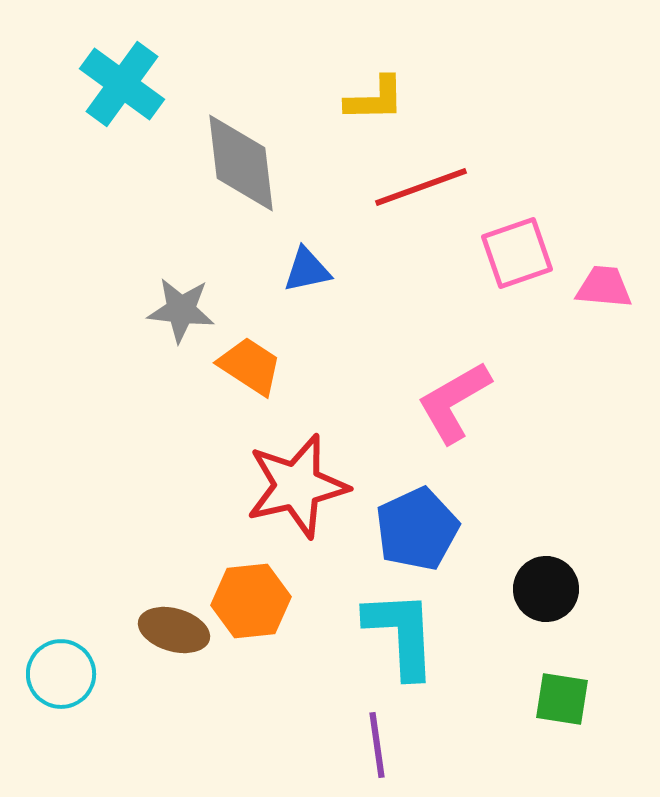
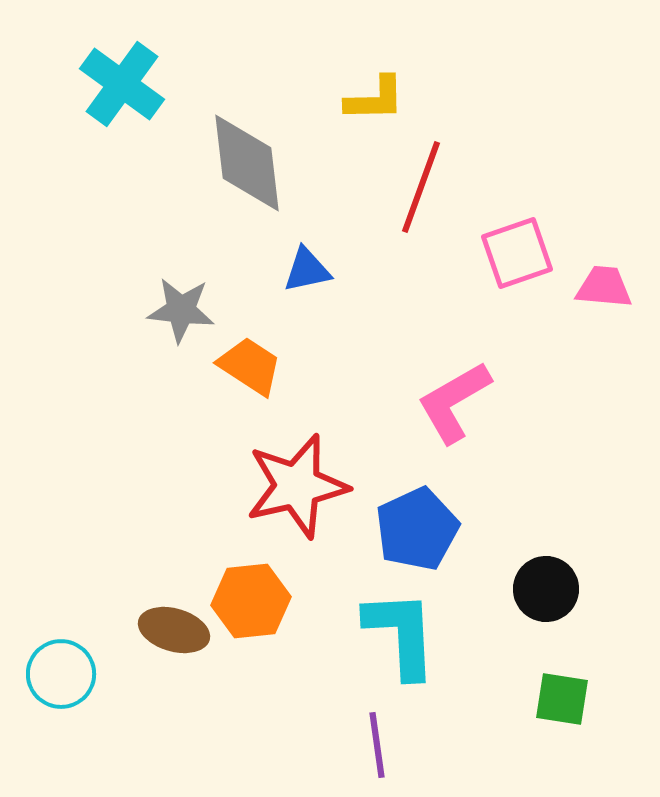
gray diamond: moved 6 px right
red line: rotated 50 degrees counterclockwise
